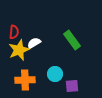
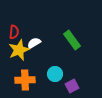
purple square: rotated 24 degrees counterclockwise
